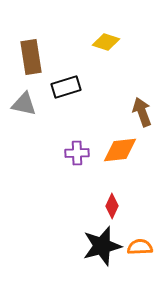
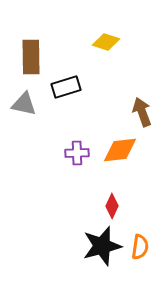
brown rectangle: rotated 8 degrees clockwise
orange semicircle: rotated 100 degrees clockwise
